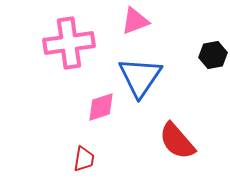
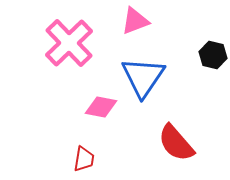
pink cross: rotated 36 degrees counterclockwise
black hexagon: rotated 24 degrees clockwise
blue triangle: moved 3 px right
pink diamond: rotated 28 degrees clockwise
red semicircle: moved 1 px left, 2 px down
